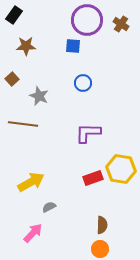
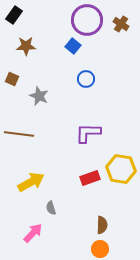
blue square: rotated 35 degrees clockwise
brown square: rotated 24 degrees counterclockwise
blue circle: moved 3 px right, 4 px up
brown line: moved 4 px left, 10 px down
red rectangle: moved 3 px left
gray semicircle: moved 2 px right, 1 px down; rotated 80 degrees counterclockwise
